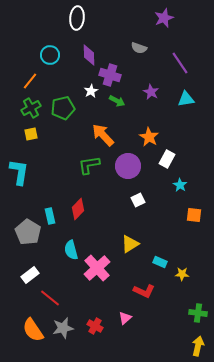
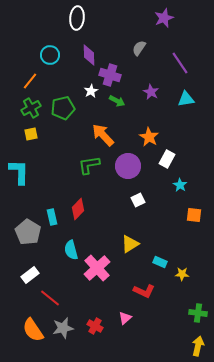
gray semicircle at (139, 48): rotated 105 degrees clockwise
cyan L-shape at (19, 172): rotated 8 degrees counterclockwise
cyan rectangle at (50, 216): moved 2 px right, 1 px down
